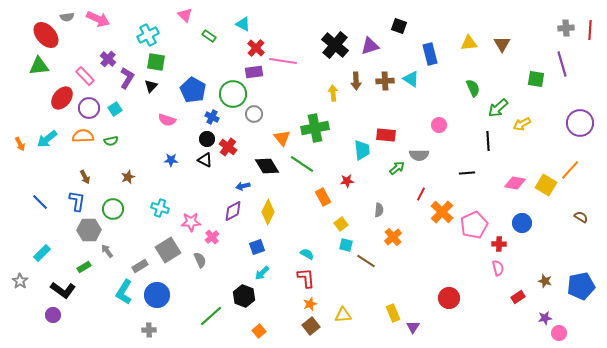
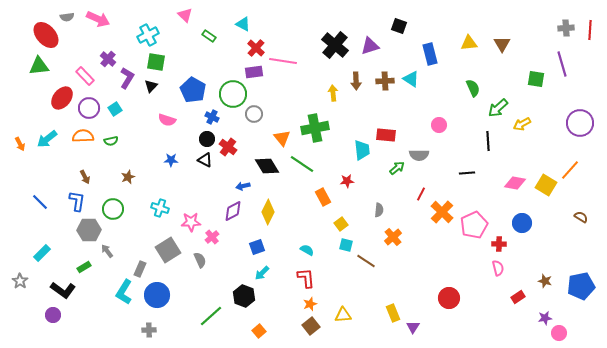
cyan semicircle at (307, 254): moved 4 px up
gray rectangle at (140, 266): moved 3 px down; rotated 35 degrees counterclockwise
